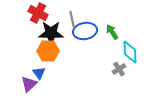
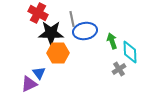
green arrow: moved 9 px down; rotated 14 degrees clockwise
orange hexagon: moved 10 px right, 2 px down
purple triangle: rotated 18 degrees clockwise
